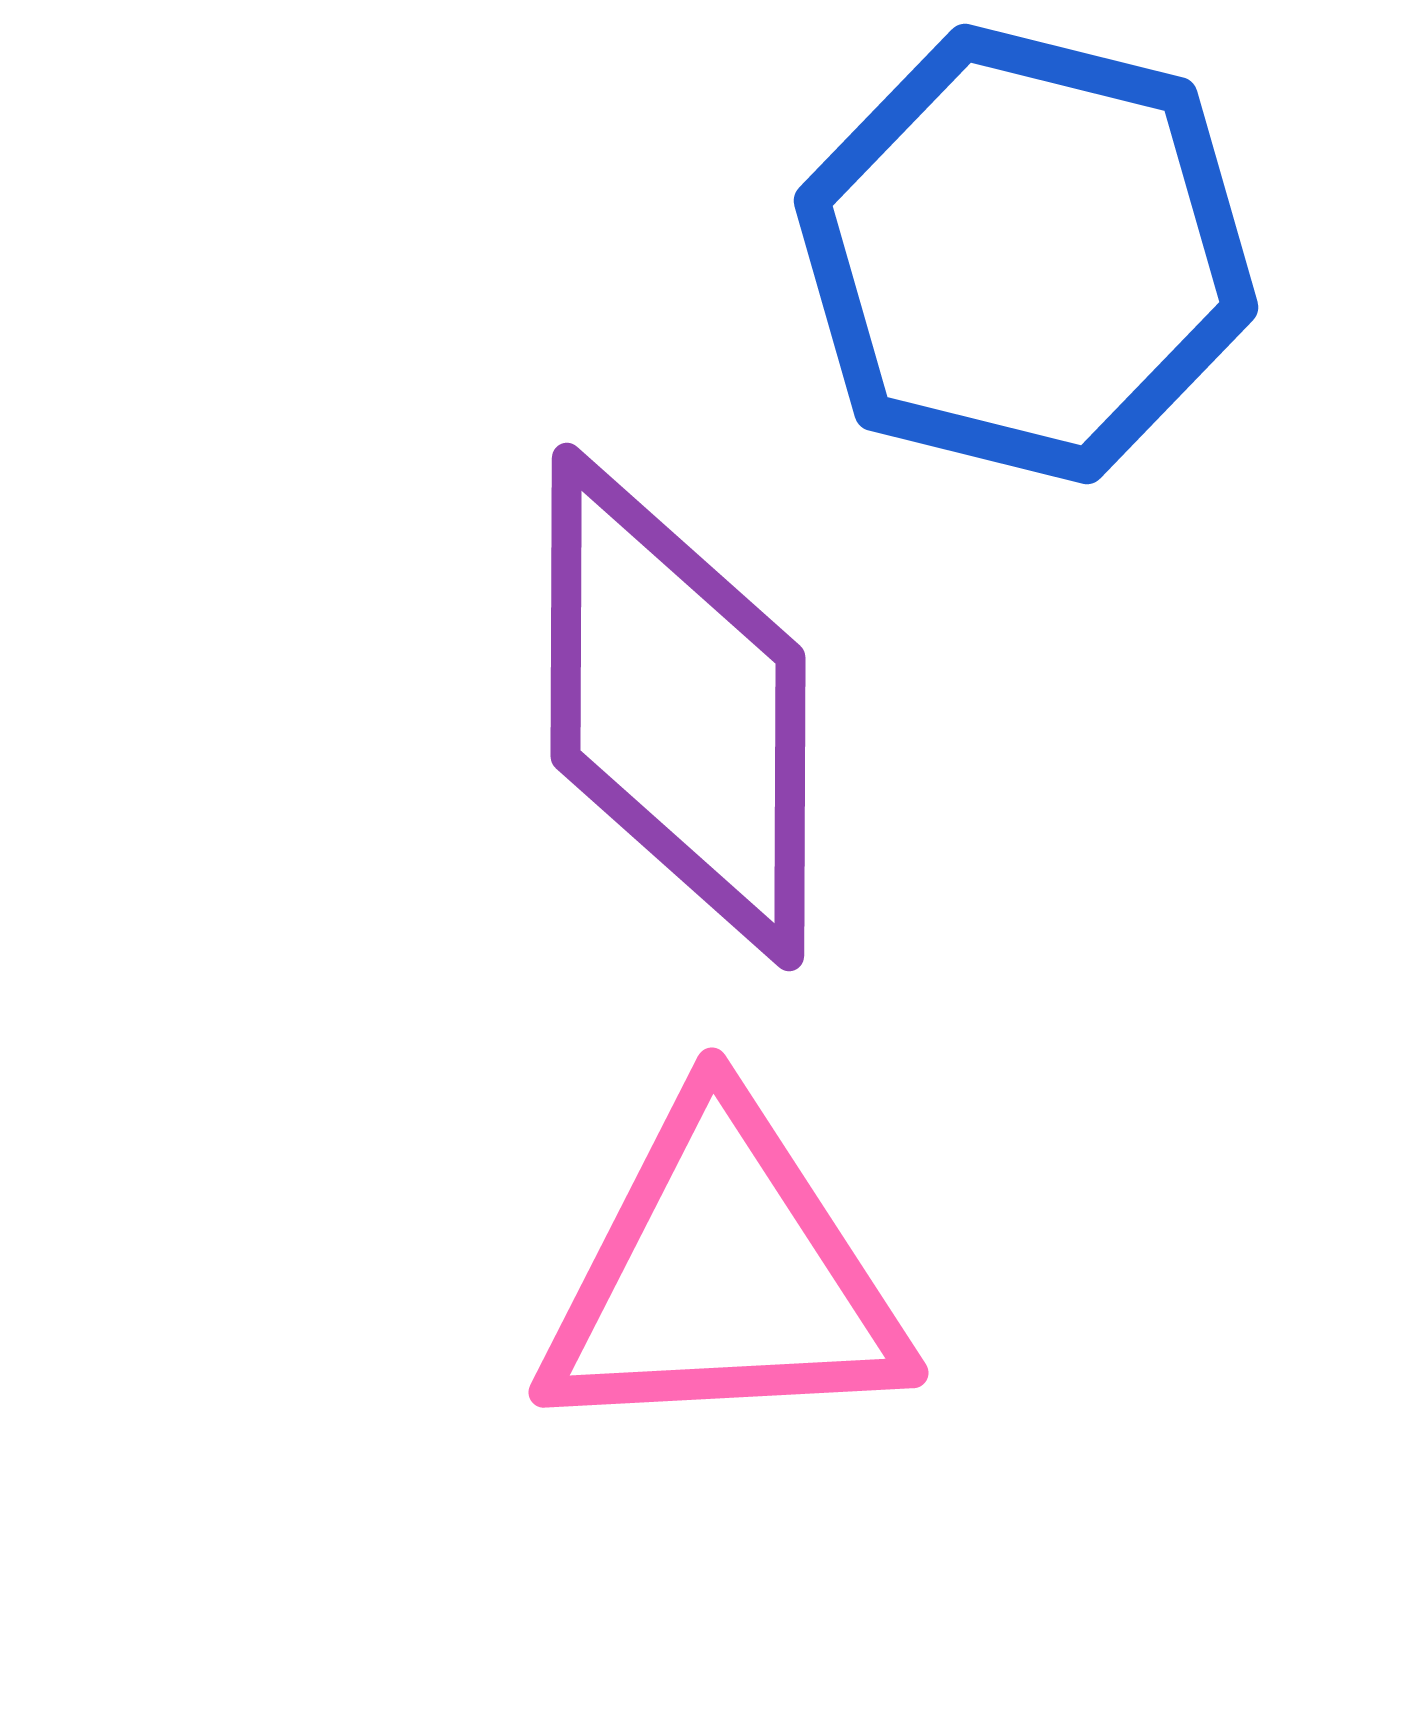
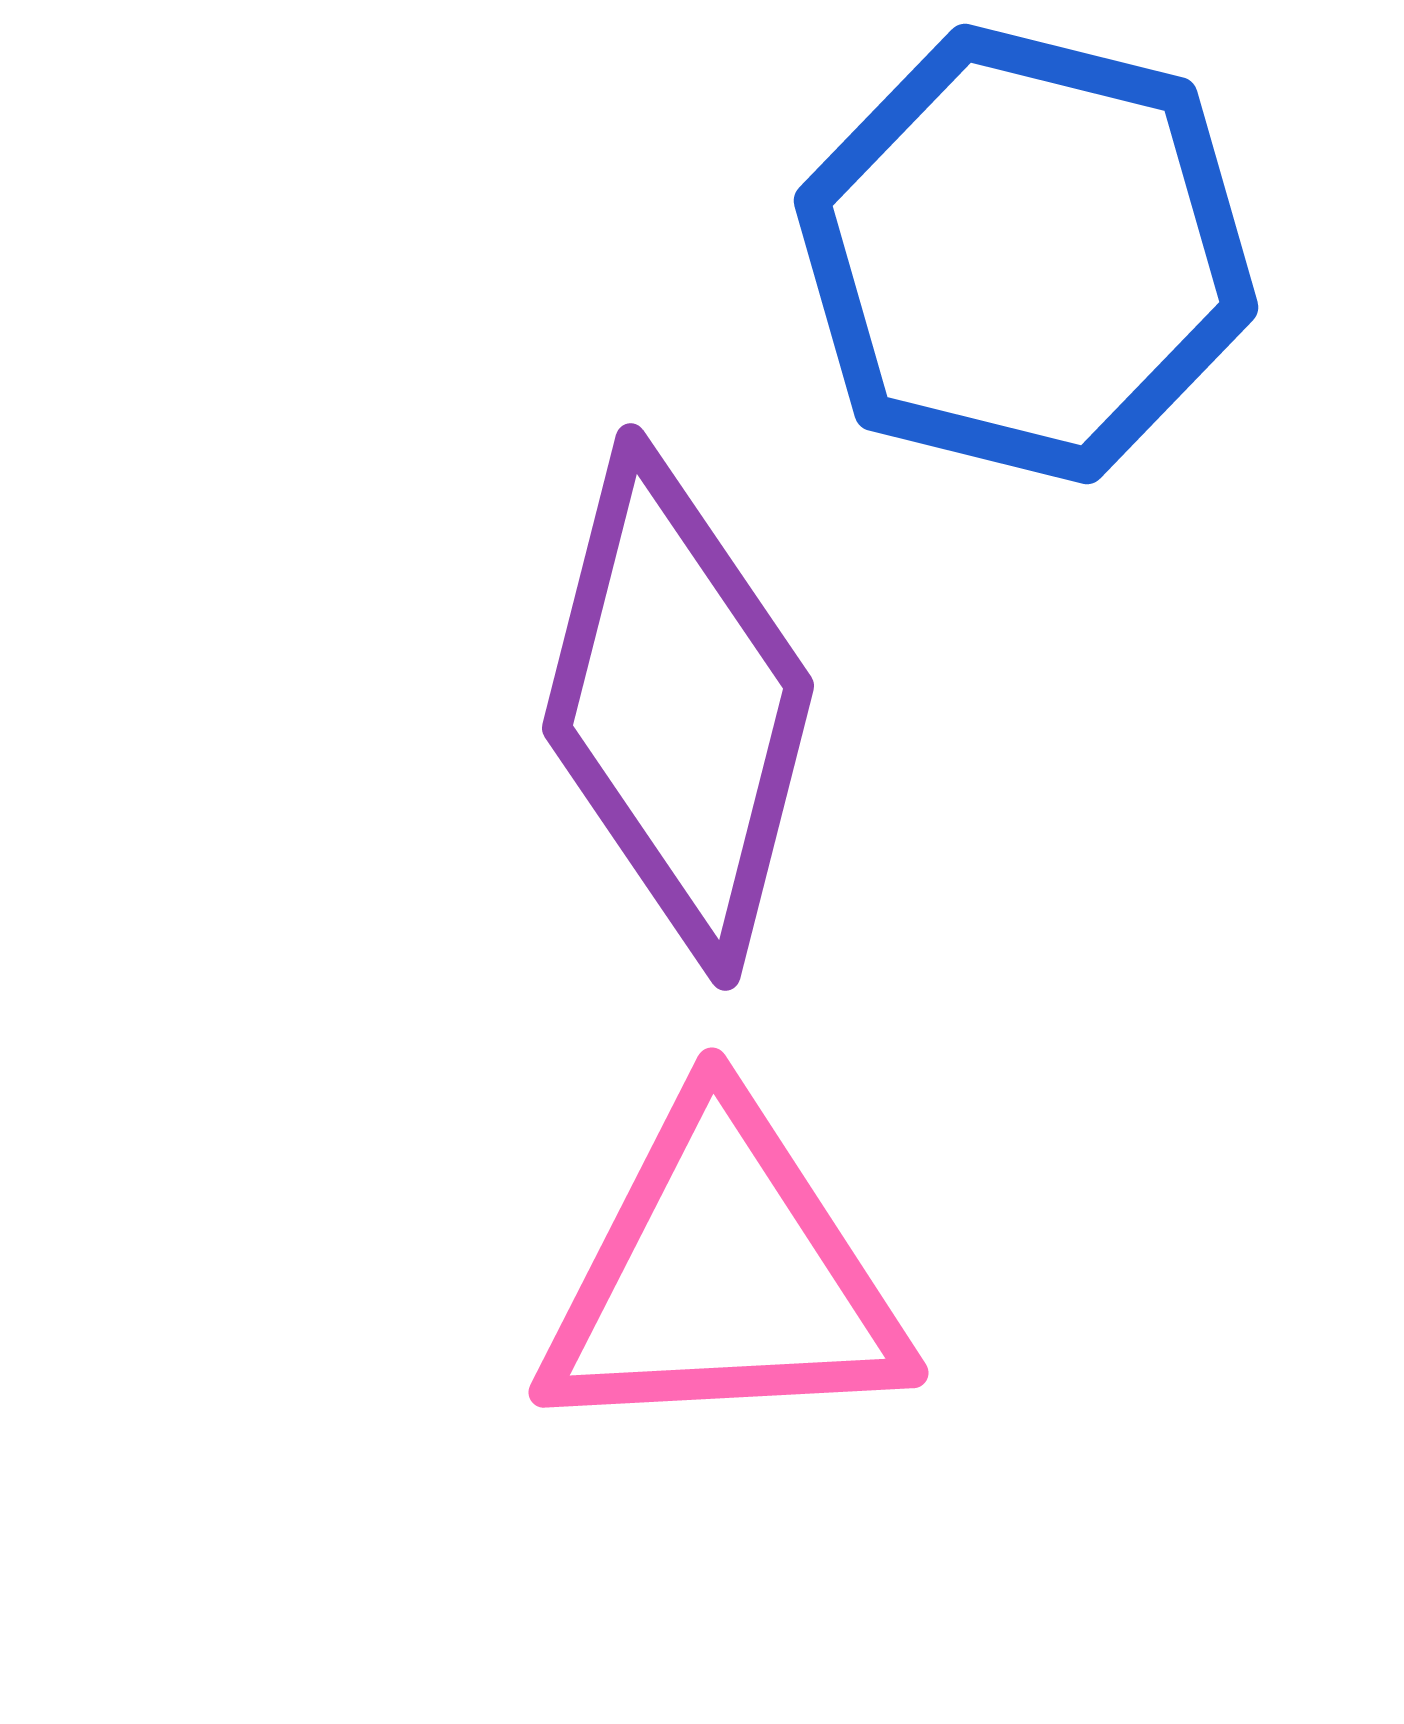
purple diamond: rotated 14 degrees clockwise
